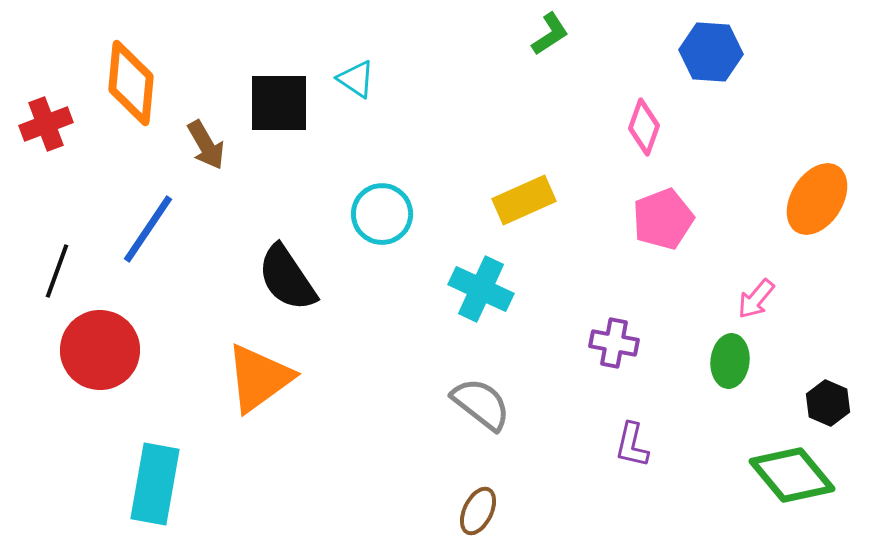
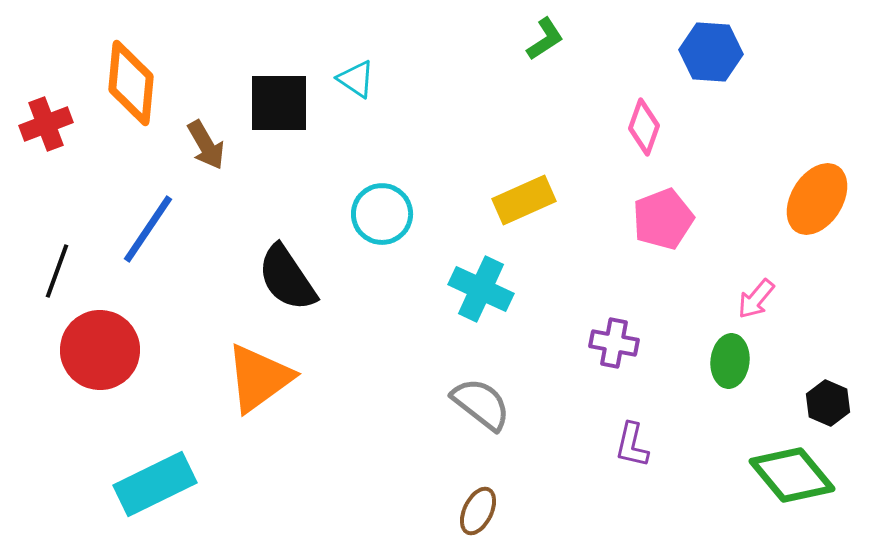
green L-shape: moved 5 px left, 5 px down
cyan rectangle: rotated 54 degrees clockwise
